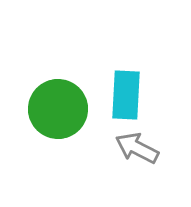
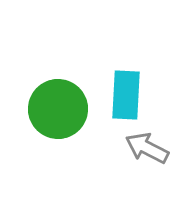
gray arrow: moved 10 px right
